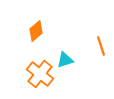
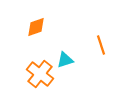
orange diamond: moved 4 px up; rotated 20 degrees clockwise
orange line: moved 1 px up
